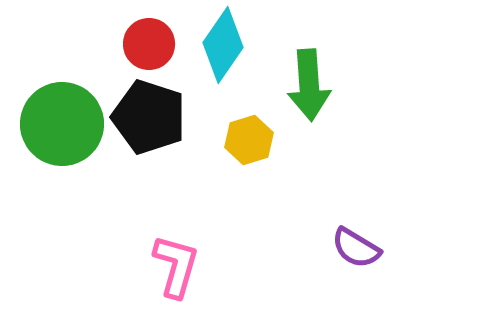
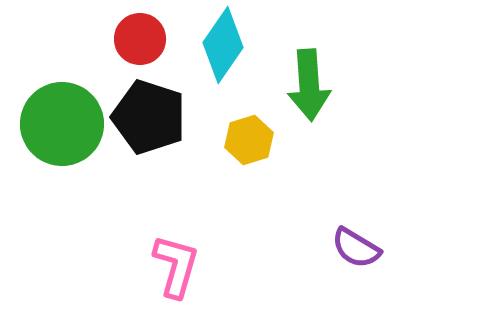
red circle: moved 9 px left, 5 px up
